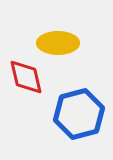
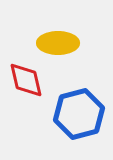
red diamond: moved 3 px down
